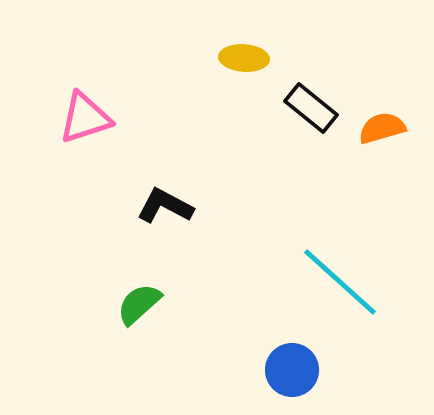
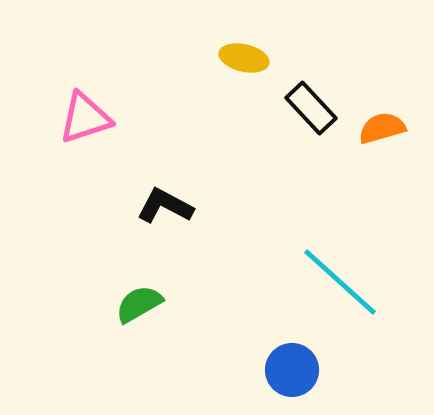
yellow ellipse: rotated 9 degrees clockwise
black rectangle: rotated 8 degrees clockwise
green semicircle: rotated 12 degrees clockwise
